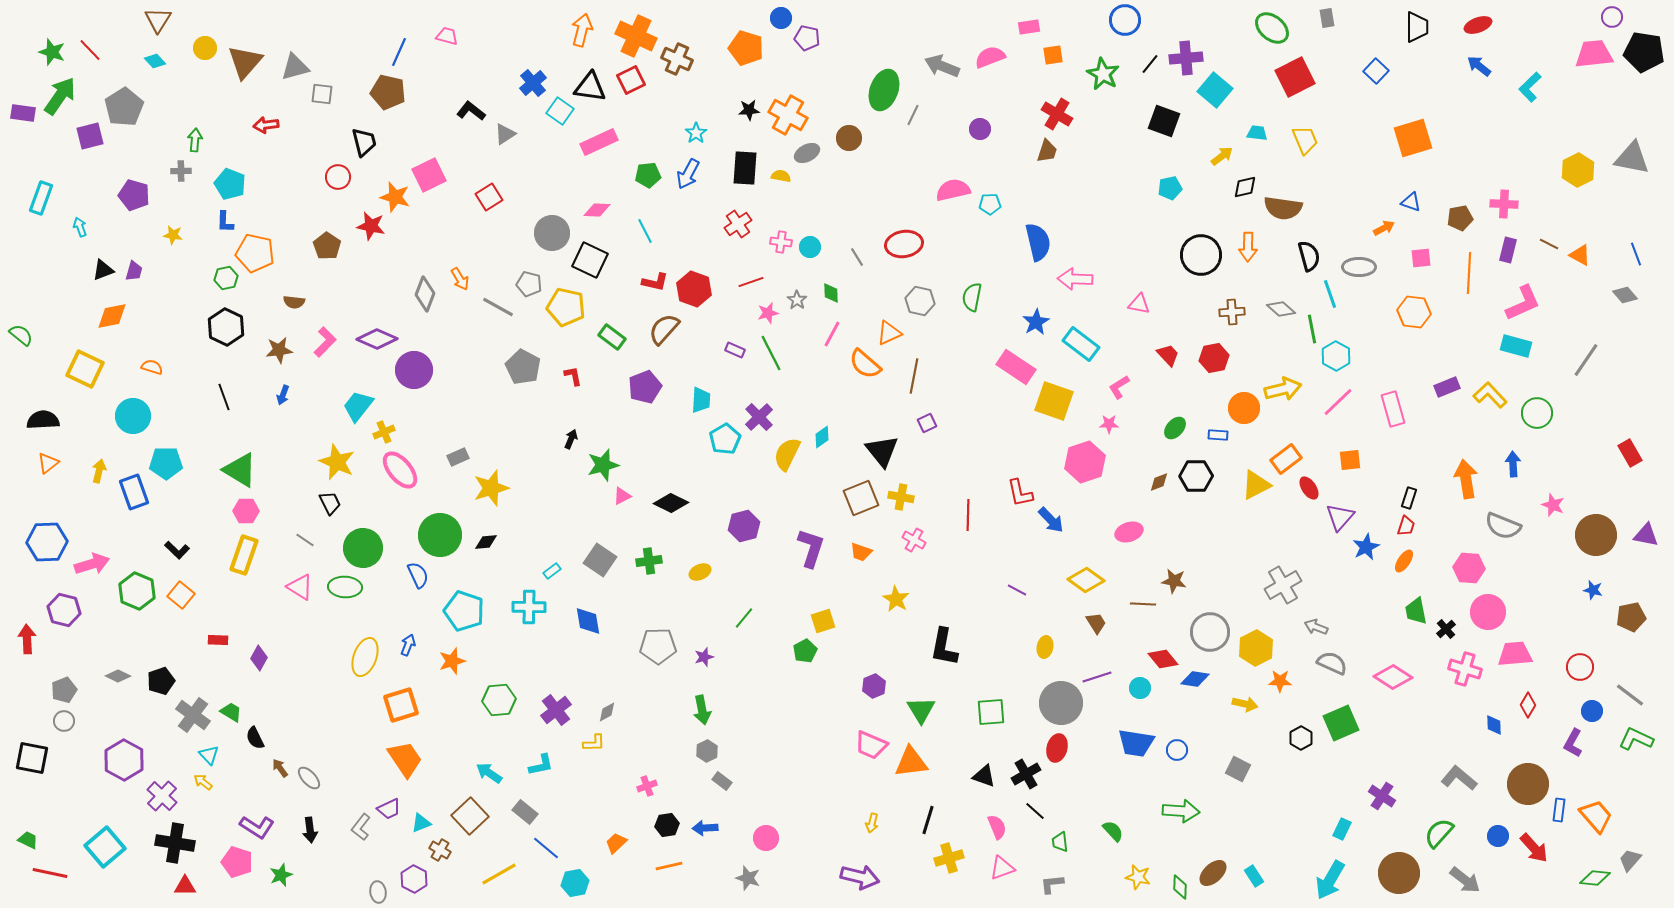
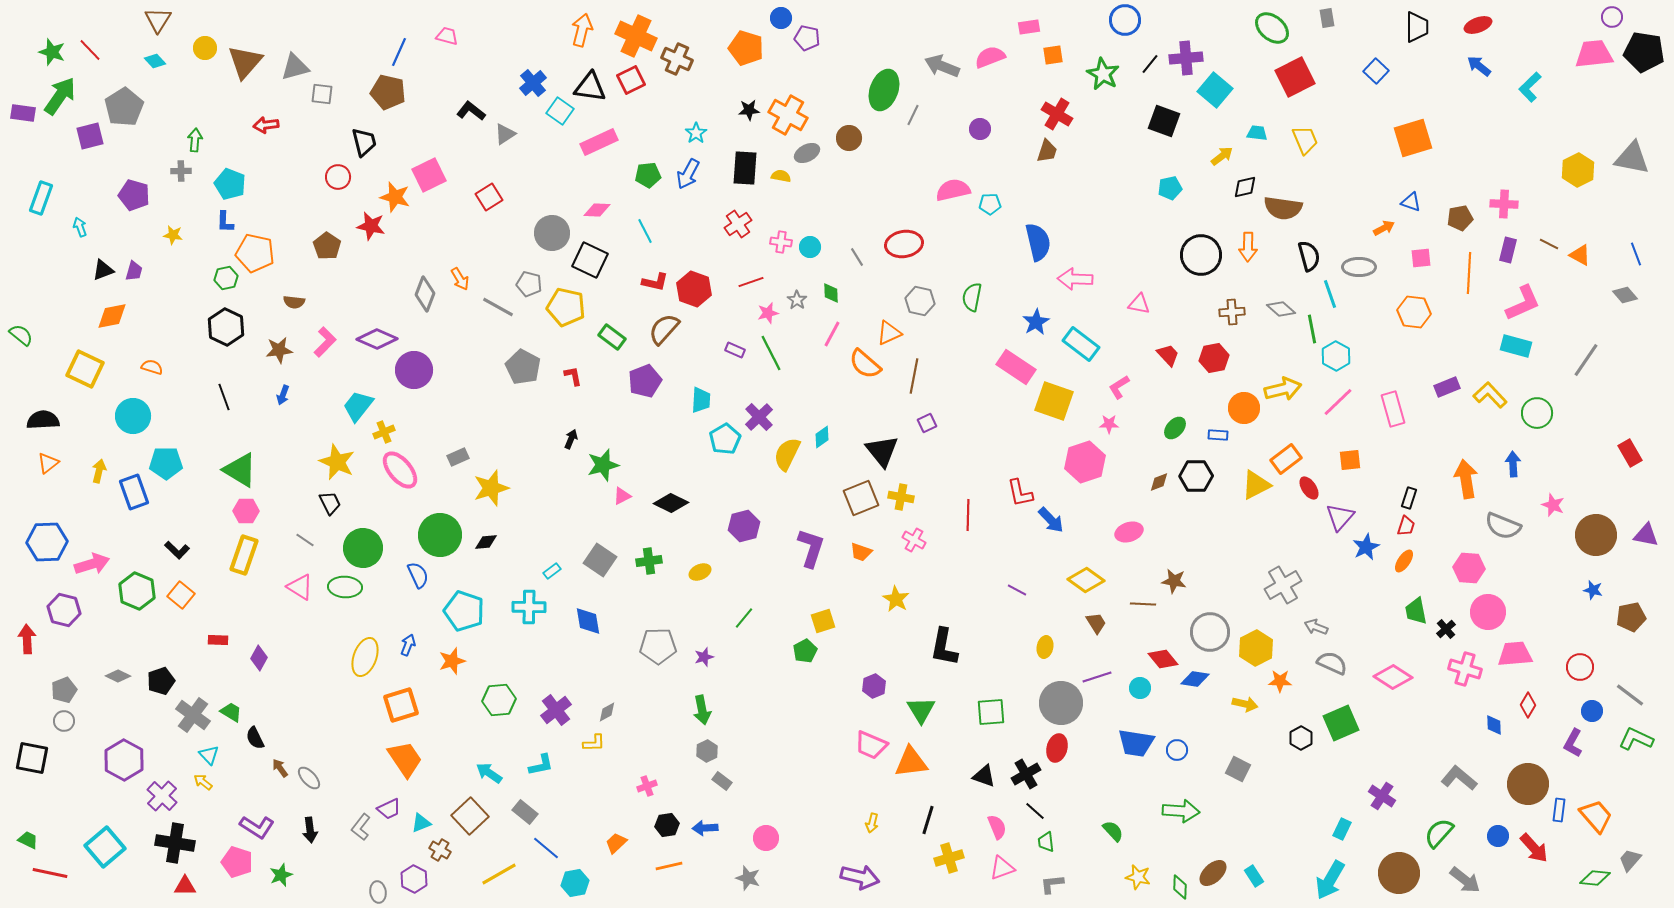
purple pentagon at (645, 387): moved 6 px up
green trapezoid at (1060, 842): moved 14 px left
